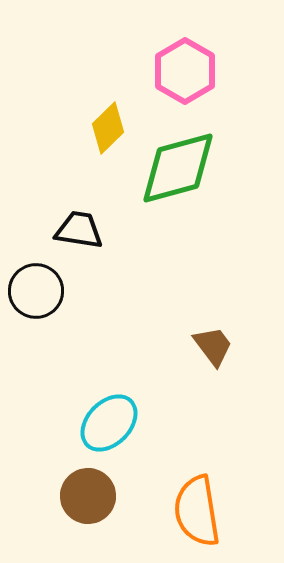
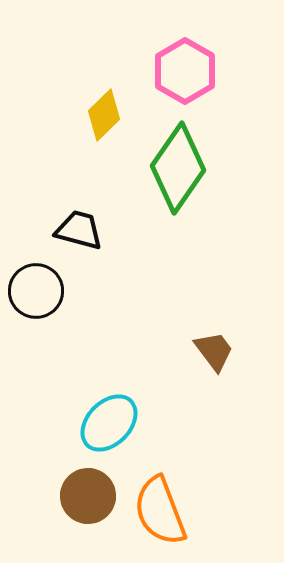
yellow diamond: moved 4 px left, 13 px up
green diamond: rotated 40 degrees counterclockwise
black trapezoid: rotated 6 degrees clockwise
brown trapezoid: moved 1 px right, 5 px down
orange semicircle: moved 37 px left; rotated 12 degrees counterclockwise
